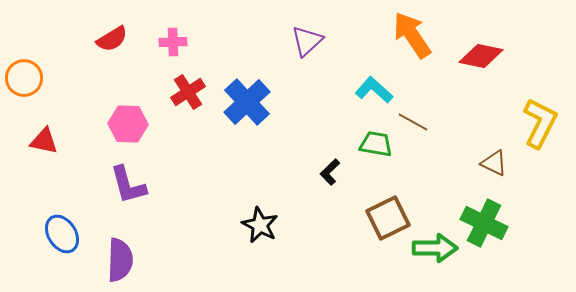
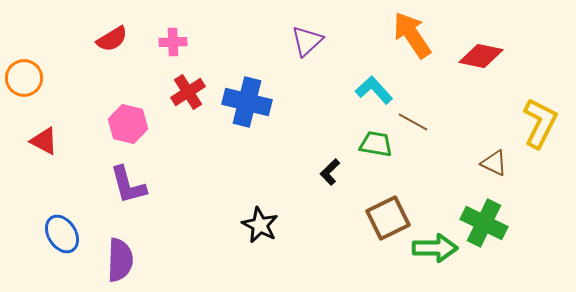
cyan L-shape: rotated 6 degrees clockwise
blue cross: rotated 33 degrees counterclockwise
pink hexagon: rotated 12 degrees clockwise
red triangle: rotated 16 degrees clockwise
